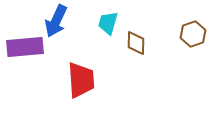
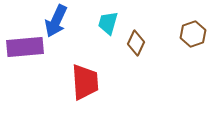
brown diamond: rotated 25 degrees clockwise
red trapezoid: moved 4 px right, 2 px down
